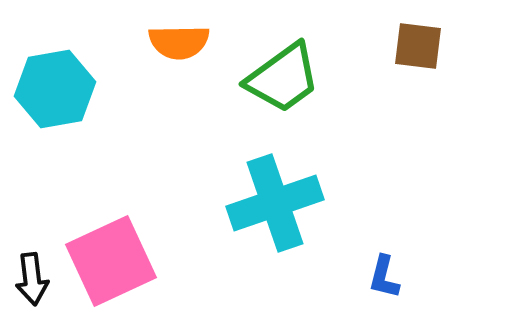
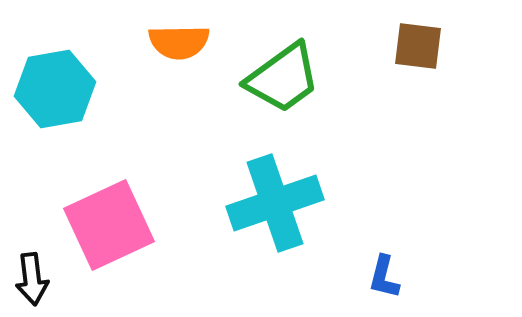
pink square: moved 2 px left, 36 px up
